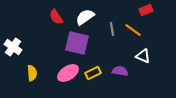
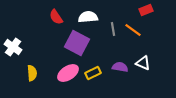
white semicircle: moved 3 px right; rotated 30 degrees clockwise
gray line: moved 1 px right
purple square: rotated 15 degrees clockwise
white triangle: moved 7 px down
purple semicircle: moved 4 px up
